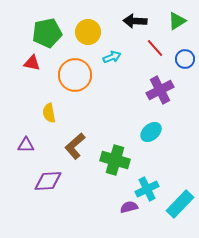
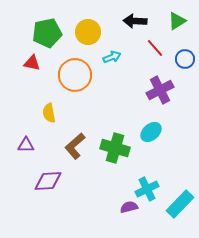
green cross: moved 12 px up
